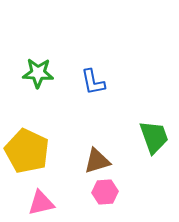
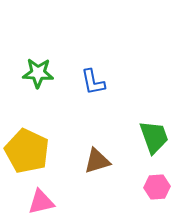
pink hexagon: moved 52 px right, 5 px up
pink triangle: moved 1 px up
